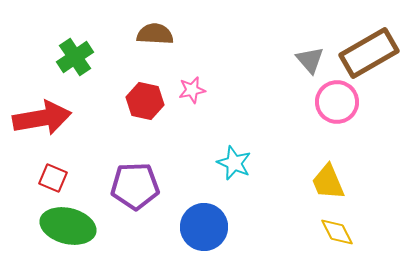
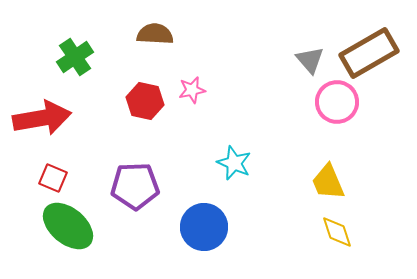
green ellipse: rotated 26 degrees clockwise
yellow diamond: rotated 9 degrees clockwise
